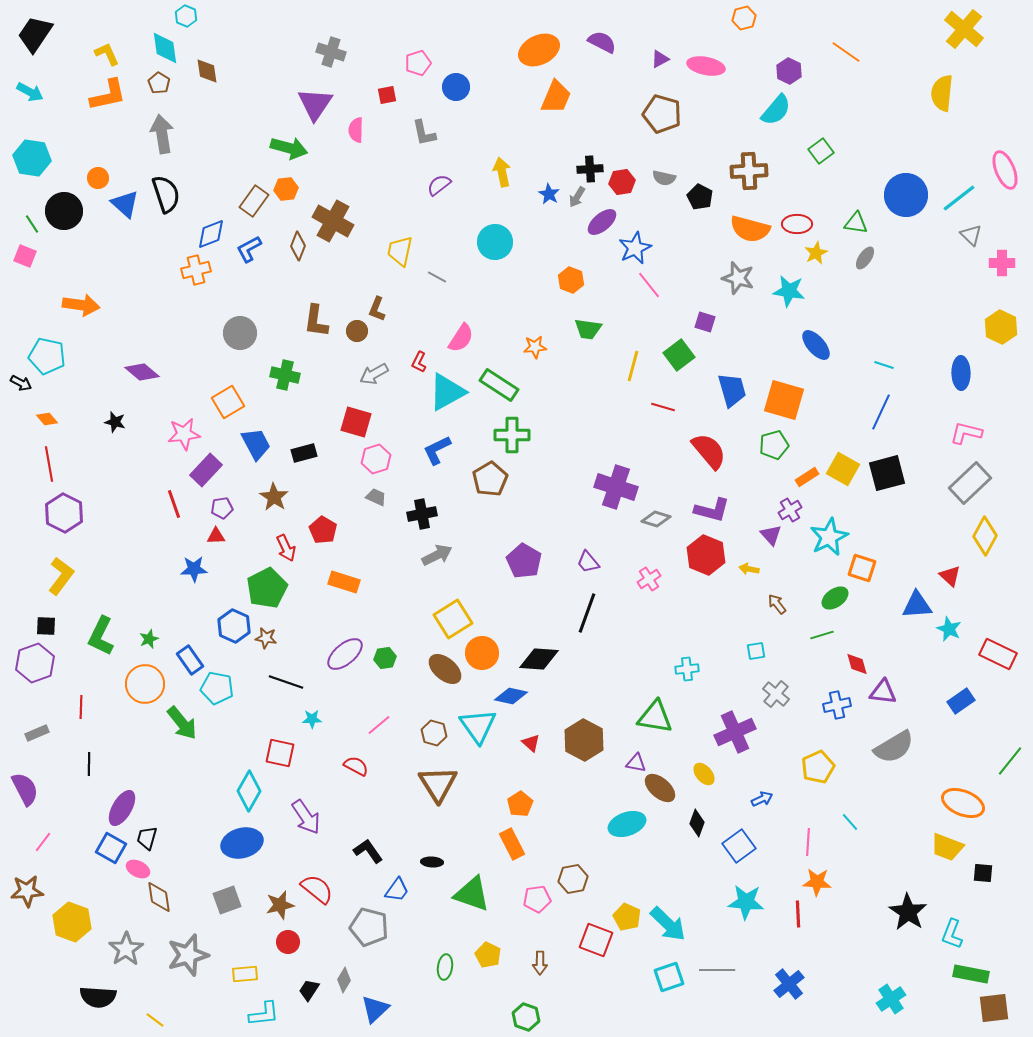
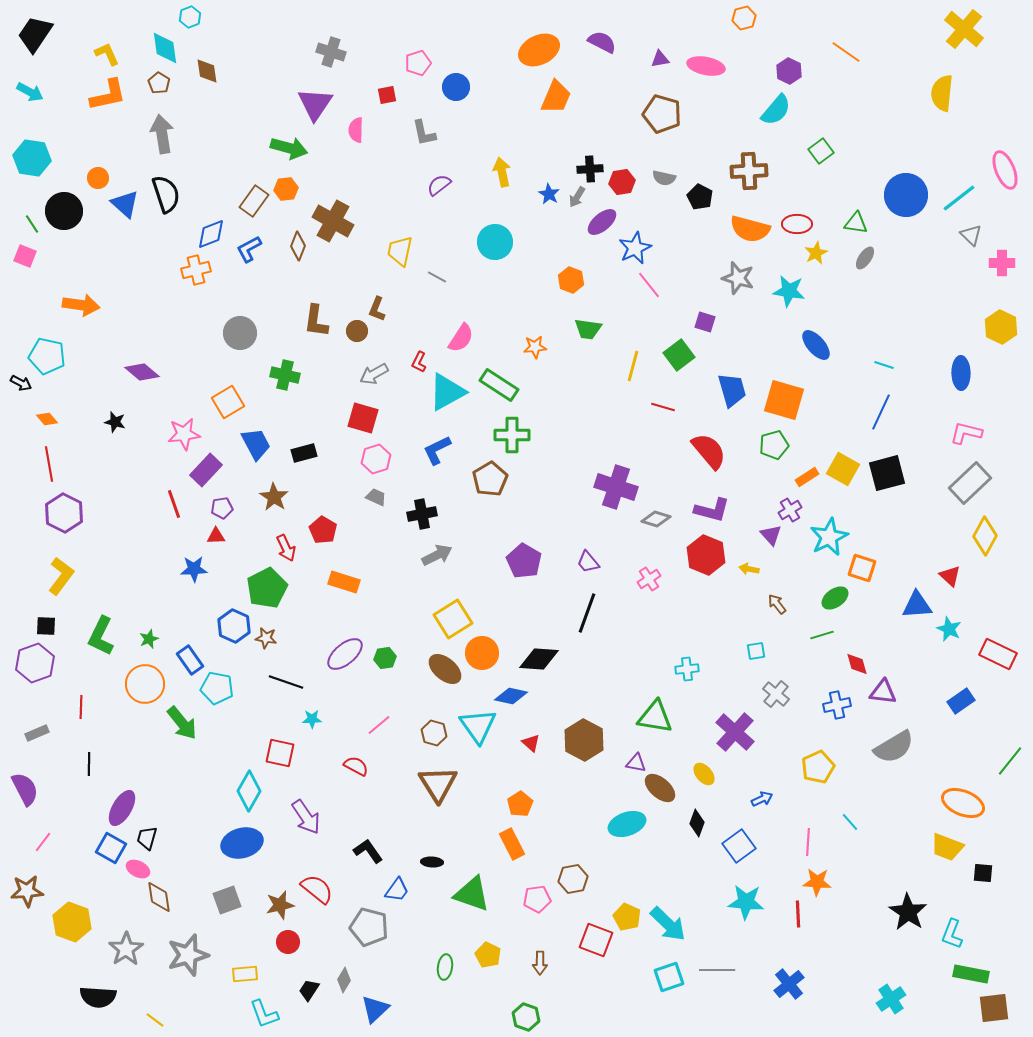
cyan hexagon at (186, 16): moved 4 px right, 1 px down; rotated 15 degrees clockwise
purple triangle at (660, 59): rotated 18 degrees clockwise
red square at (356, 422): moved 7 px right, 4 px up
purple cross at (735, 732): rotated 24 degrees counterclockwise
cyan L-shape at (264, 1014): rotated 76 degrees clockwise
